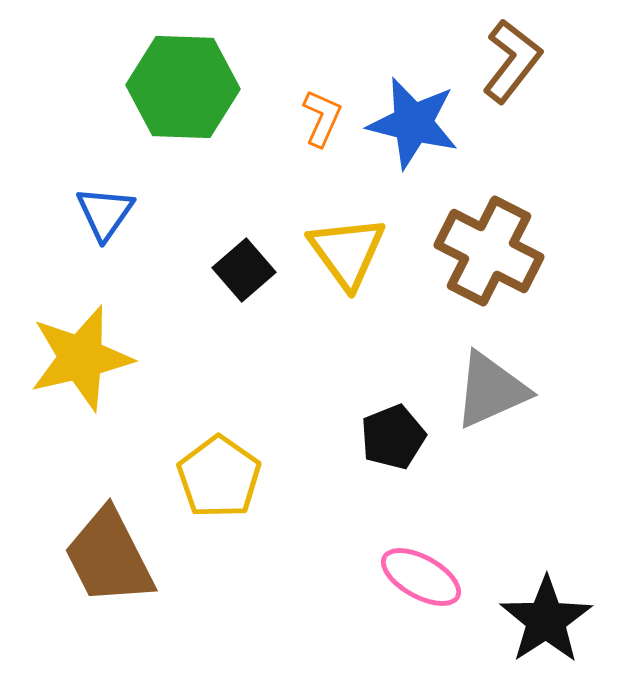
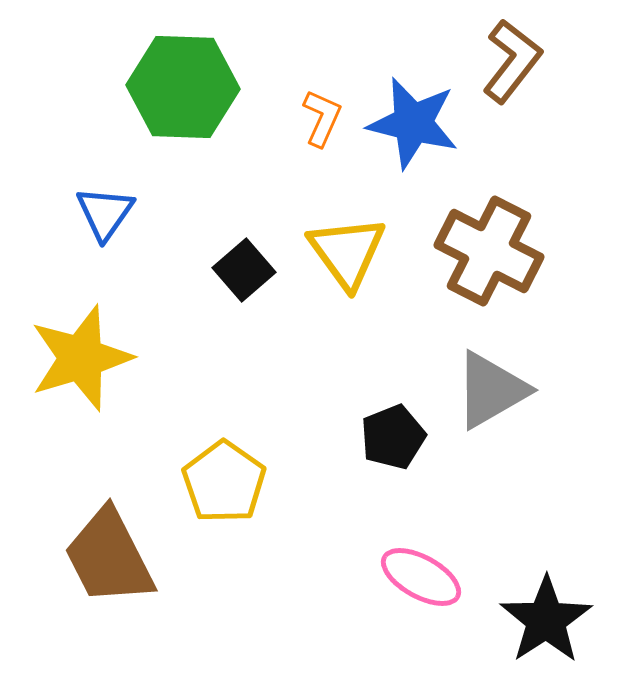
yellow star: rotated 4 degrees counterclockwise
gray triangle: rotated 6 degrees counterclockwise
yellow pentagon: moved 5 px right, 5 px down
